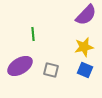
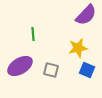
yellow star: moved 6 px left, 1 px down
blue square: moved 2 px right
